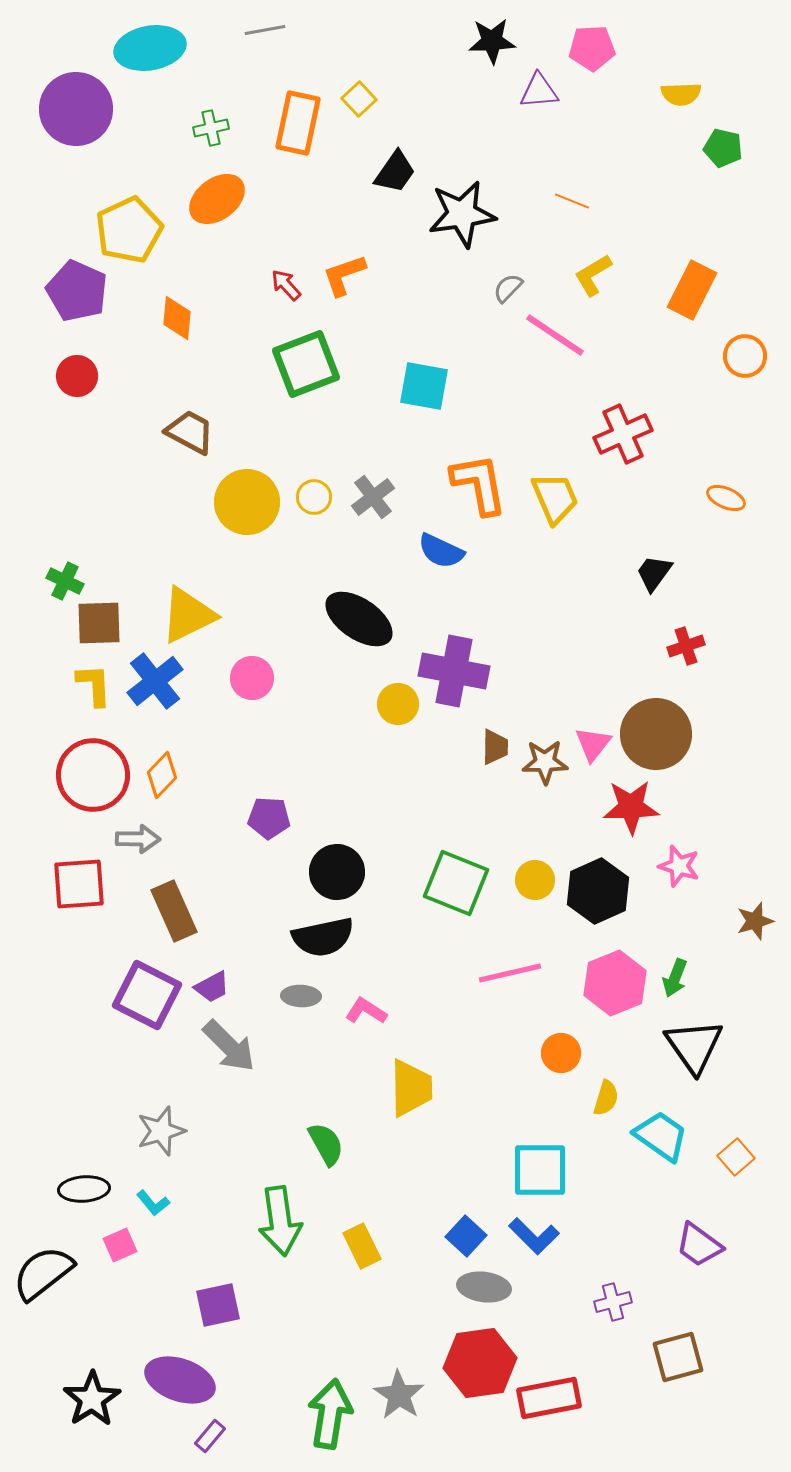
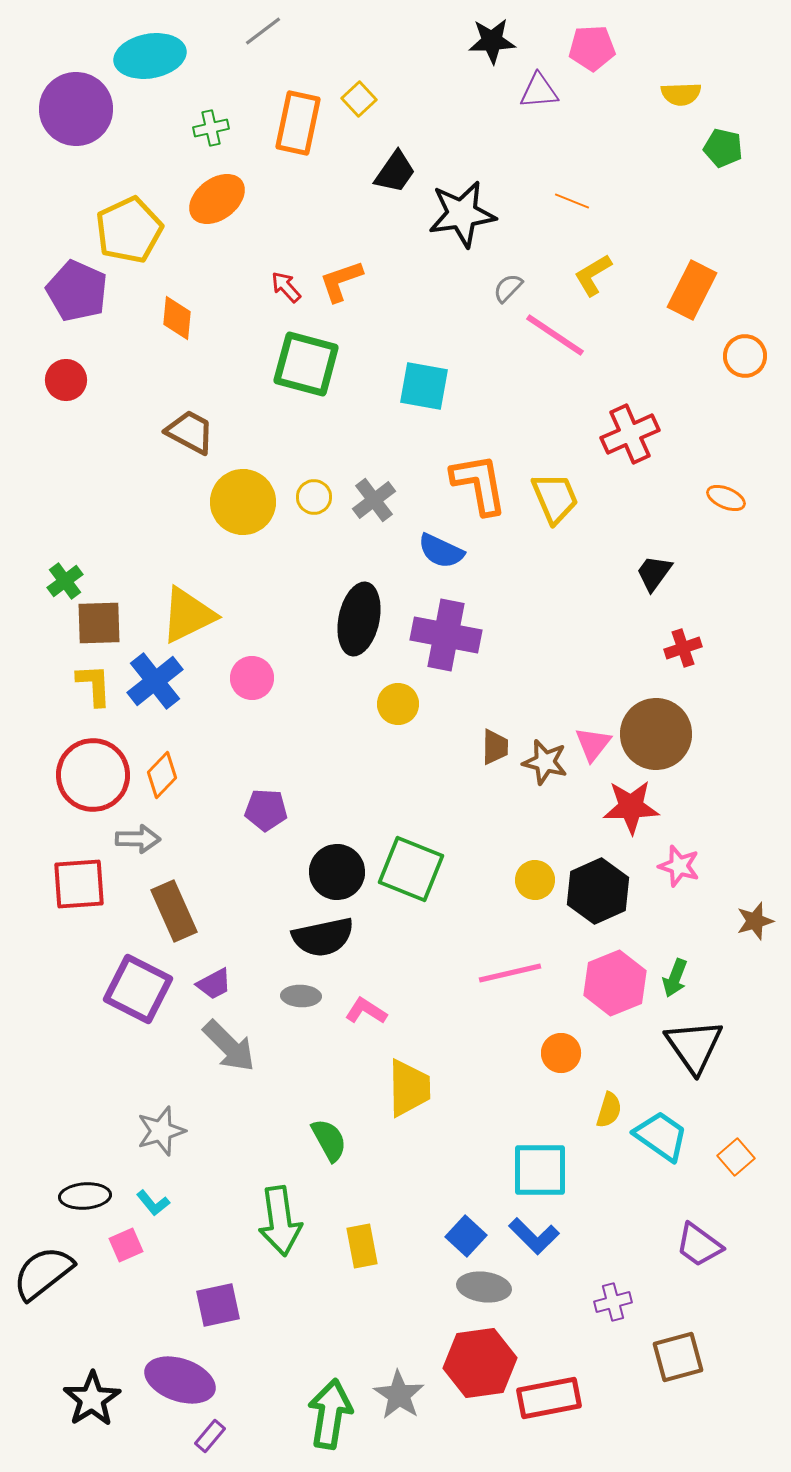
gray line at (265, 30): moved 2 px left, 1 px down; rotated 27 degrees counterclockwise
cyan ellipse at (150, 48): moved 8 px down
orange L-shape at (344, 275): moved 3 px left, 6 px down
red arrow at (286, 285): moved 2 px down
green square at (306, 364): rotated 36 degrees clockwise
red circle at (77, 376): moved 11 px left, 4 px down
red cross at (623, 434): moved 7 px right
gray cross at (373, 497): moved 1 px right, 3 px down
yellow circle at (247, 502): moved 4 px left
green cross at (65, 581): rotated 27 degrees clockwise
black ellipse at (359, 619): rotated 68 degrees clockwise
red cross at (686, 646): moved 3 px left, 2 px down
purple cross at (454, 671): moved 8 px left, 36 px up
brown star at (545, 762): rotated 15 degrees clockwise
purple pentagon at (269, 818): moved 3 px left, 8 px up
green square at (456, 883): moved 45 px left, 14 px up
purple trapezoid at (212, 987): moved 2 px right, 3 px up
purple square at (147, 995): moved 9 px left, 6 px up
yellow trapezoid at (411, 1088): moved 2 px left
yellow semicircle at (606, 1098): moved 3 px right, 12 px down
green semicircle at (326, 1144): moved 3 px right, 4 px up
black ellipse at (84, 1189): moved 1 px right, 7 px down
pink square at (120, 1245): moved 6 px right
yellow rectangle at (362, 1246): rotated 15 degrees clockwise
